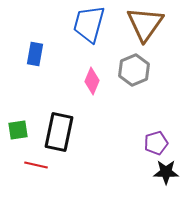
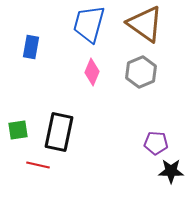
brown triangle: rotated 30 degrees counterclockwise
blue rectangle: moved 4 px left, 7 px up
gray hexagon: moved 7 px right, 2 px down
pink diamond: moved 9 px up
purple pentagon: rotated 20 degrees clockwise
red line: moved 2 px right
black star: moved 5 px right, 1 px up
